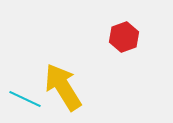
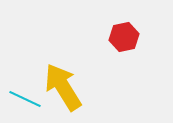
red hexagon: rotated 8 degrees clockwise
